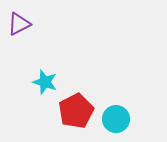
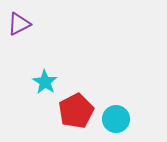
cyan star: rotated 15 degrees clockwise
